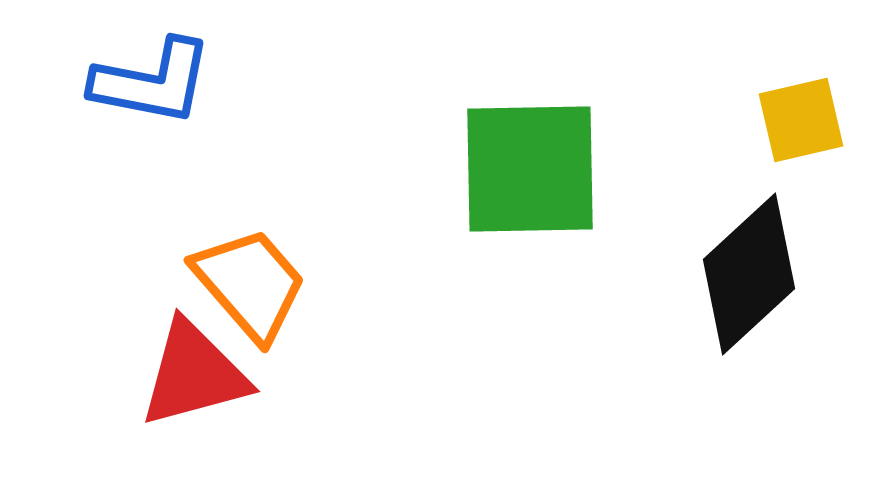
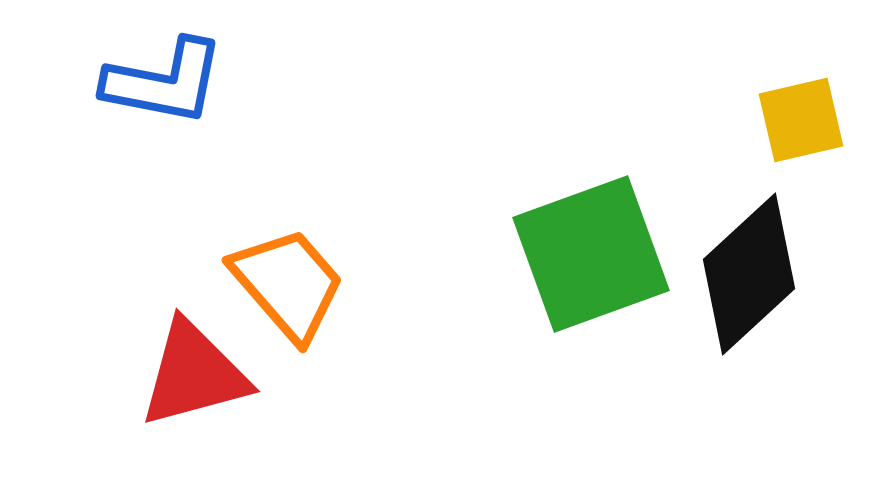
blue L-shape: moved 12 px right
green square: moved 61 px right, 85 px down; rotated 19 degrees counterclockwise
orange trapezoid: moved 38 px right
